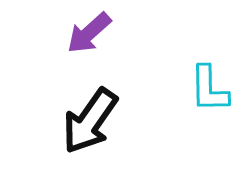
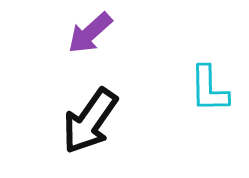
purple arrow: moved 1 px right
